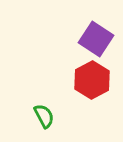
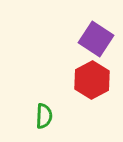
green semicircle: rotated 30 degrees clockwise
